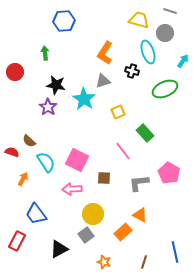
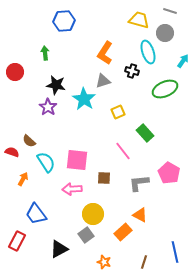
pink square: rotated 20 degrees counterclockwise
